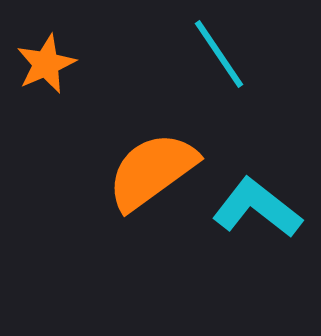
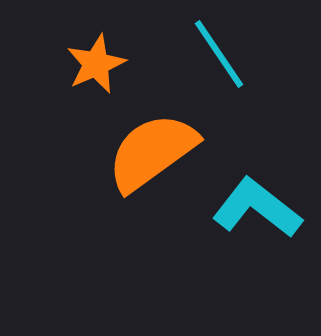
orange star: moved 50 px right
orange semicircle: moved 19 px up
